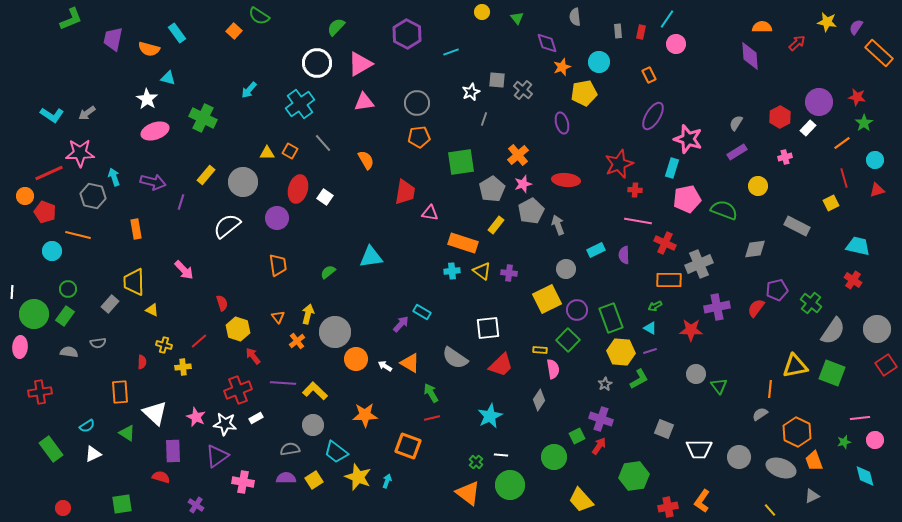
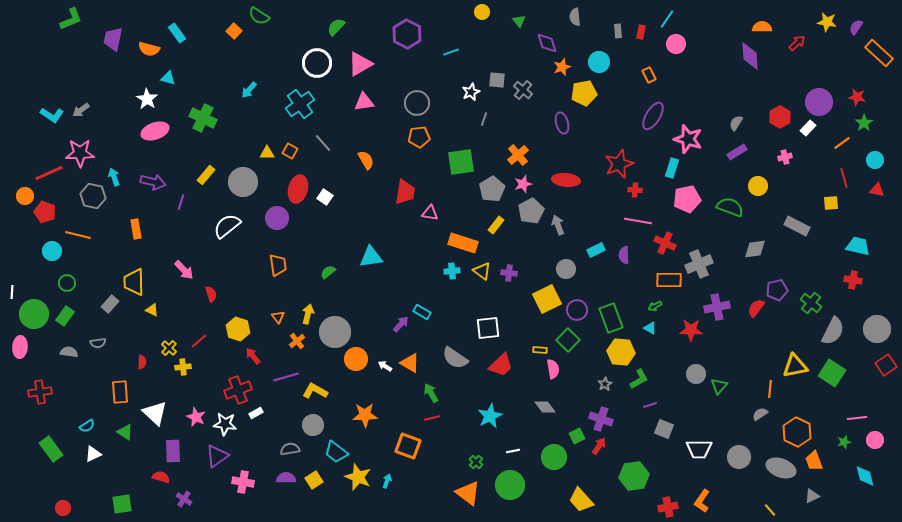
green triangle at (517, 18): moved 2 px right, 3 px down
gray arrow at (87, 113): moved 6 px left, 3 px up
red triangle at (877, 190): rotated 28 degrees clockwise
yellow square at (831, 203): rotated 21 degrees clockwise
green semicircle at (724, 210): moved 6 px right, 3 px up
red cross at (853, 280): rotated 24 degrees counterclockwise
green circle at (68, 289): moved 1 px left, 6 px up
red semicircle at (222, 303): moved 11 px left, 9 px up
gray semicircle at (833, 331): rotated 8 degrees counterclockwise
yellow cross at (164, 345): moved 5 px right, 3 px down; rotated 28 degrees clockwise
purple line at (650, 351): moved 54 px down
green square at (832, 373): rotated 12 degrees clockwise
purple line at (283, 383): moved 3 px right, 6 px up; rotated 20 degrees counterclockwise
green triangle at (719, 386): rotated 18 degrees clockwise
yellow L-shape at (315, 391): rotated 15 degrees counterclockwise
gray diamond at (539, 400): moved 6 px right, 7 px down; rotated 70 degrees counterclockwise
white rectangle at (256, 418): moved 5 px up
pink line at (860, 418): moved 3 px left
green triangle at (127, 433): moved 2 px left, 1 px up
white line at (501, 455): moved 12 px right, 4 px up; rotated 16 degrees counterclockwise
purple cross at (196, 505): moved 12 px left, 6 px up
